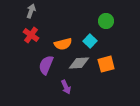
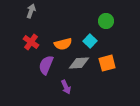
red cross: moved 7 px down
orange square: moved 1 px right, 1 px up
